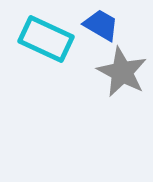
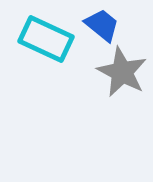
blue trapezoid: moved 1 px right; rotated 9 degrees clockwise
